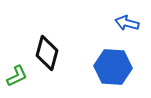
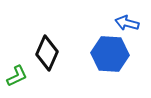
black diamond: rotated 8 degrees clockwise
blue hexagon: moved 3 px left, 13 px up
